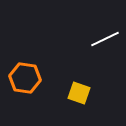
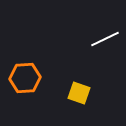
orange hexagon: rotated 12 degrees counterclockwise
